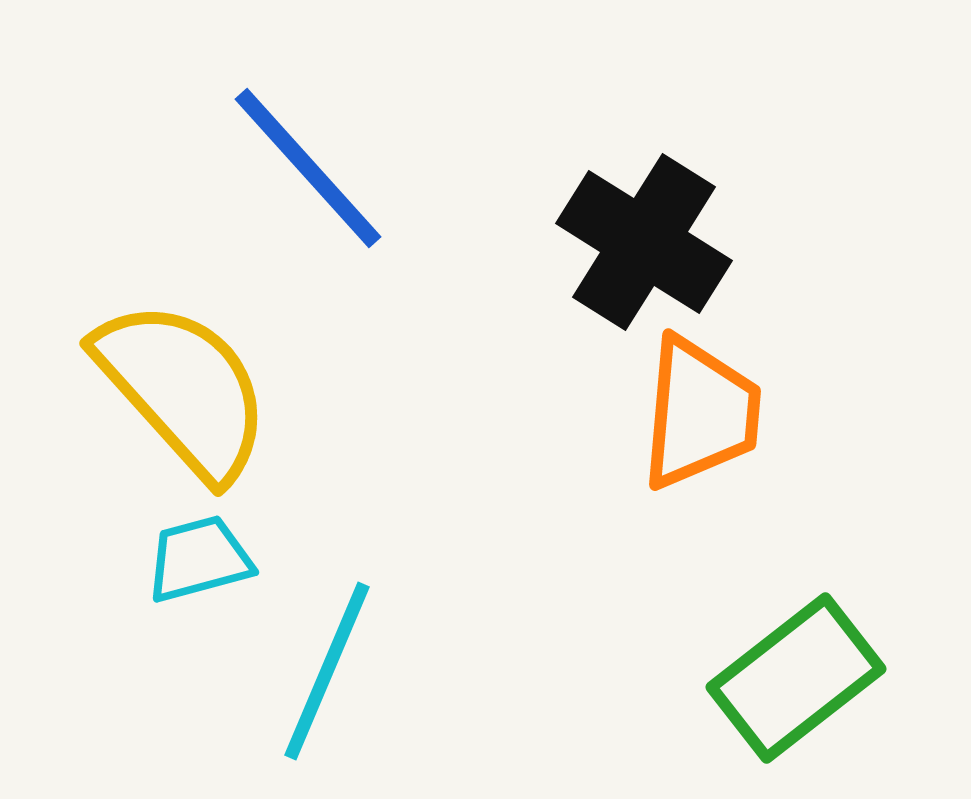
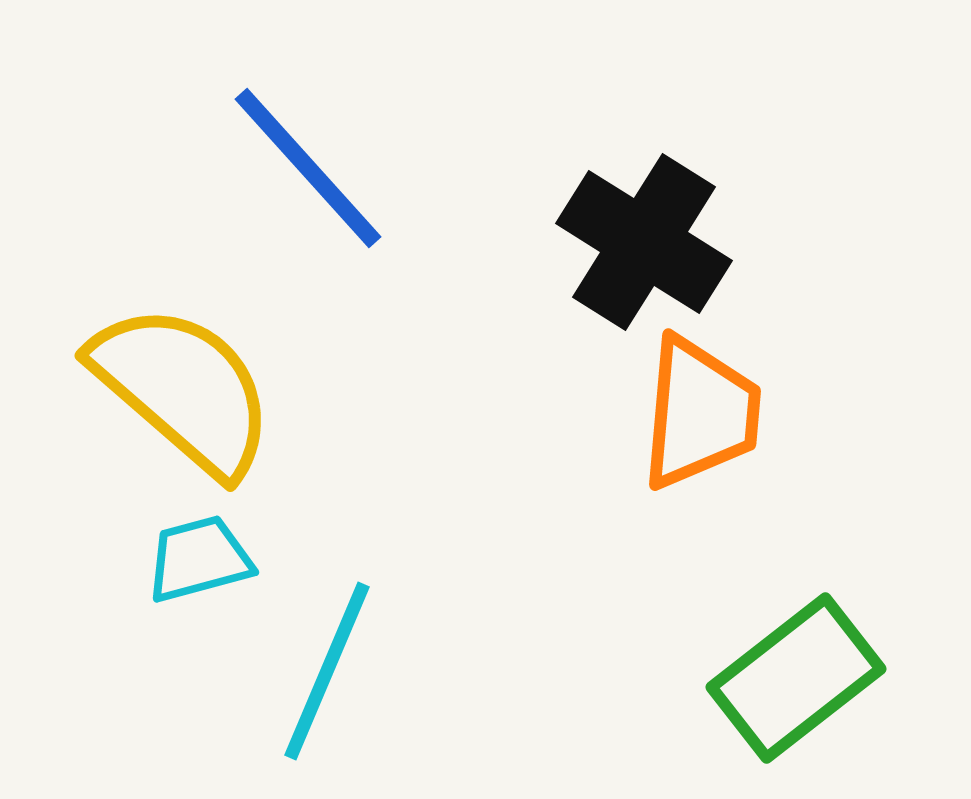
yellow semicircle: rotated 7 degrees counterclockwise
